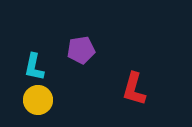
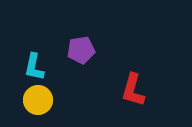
red L-shape: moved 1 px left, 1 px down
